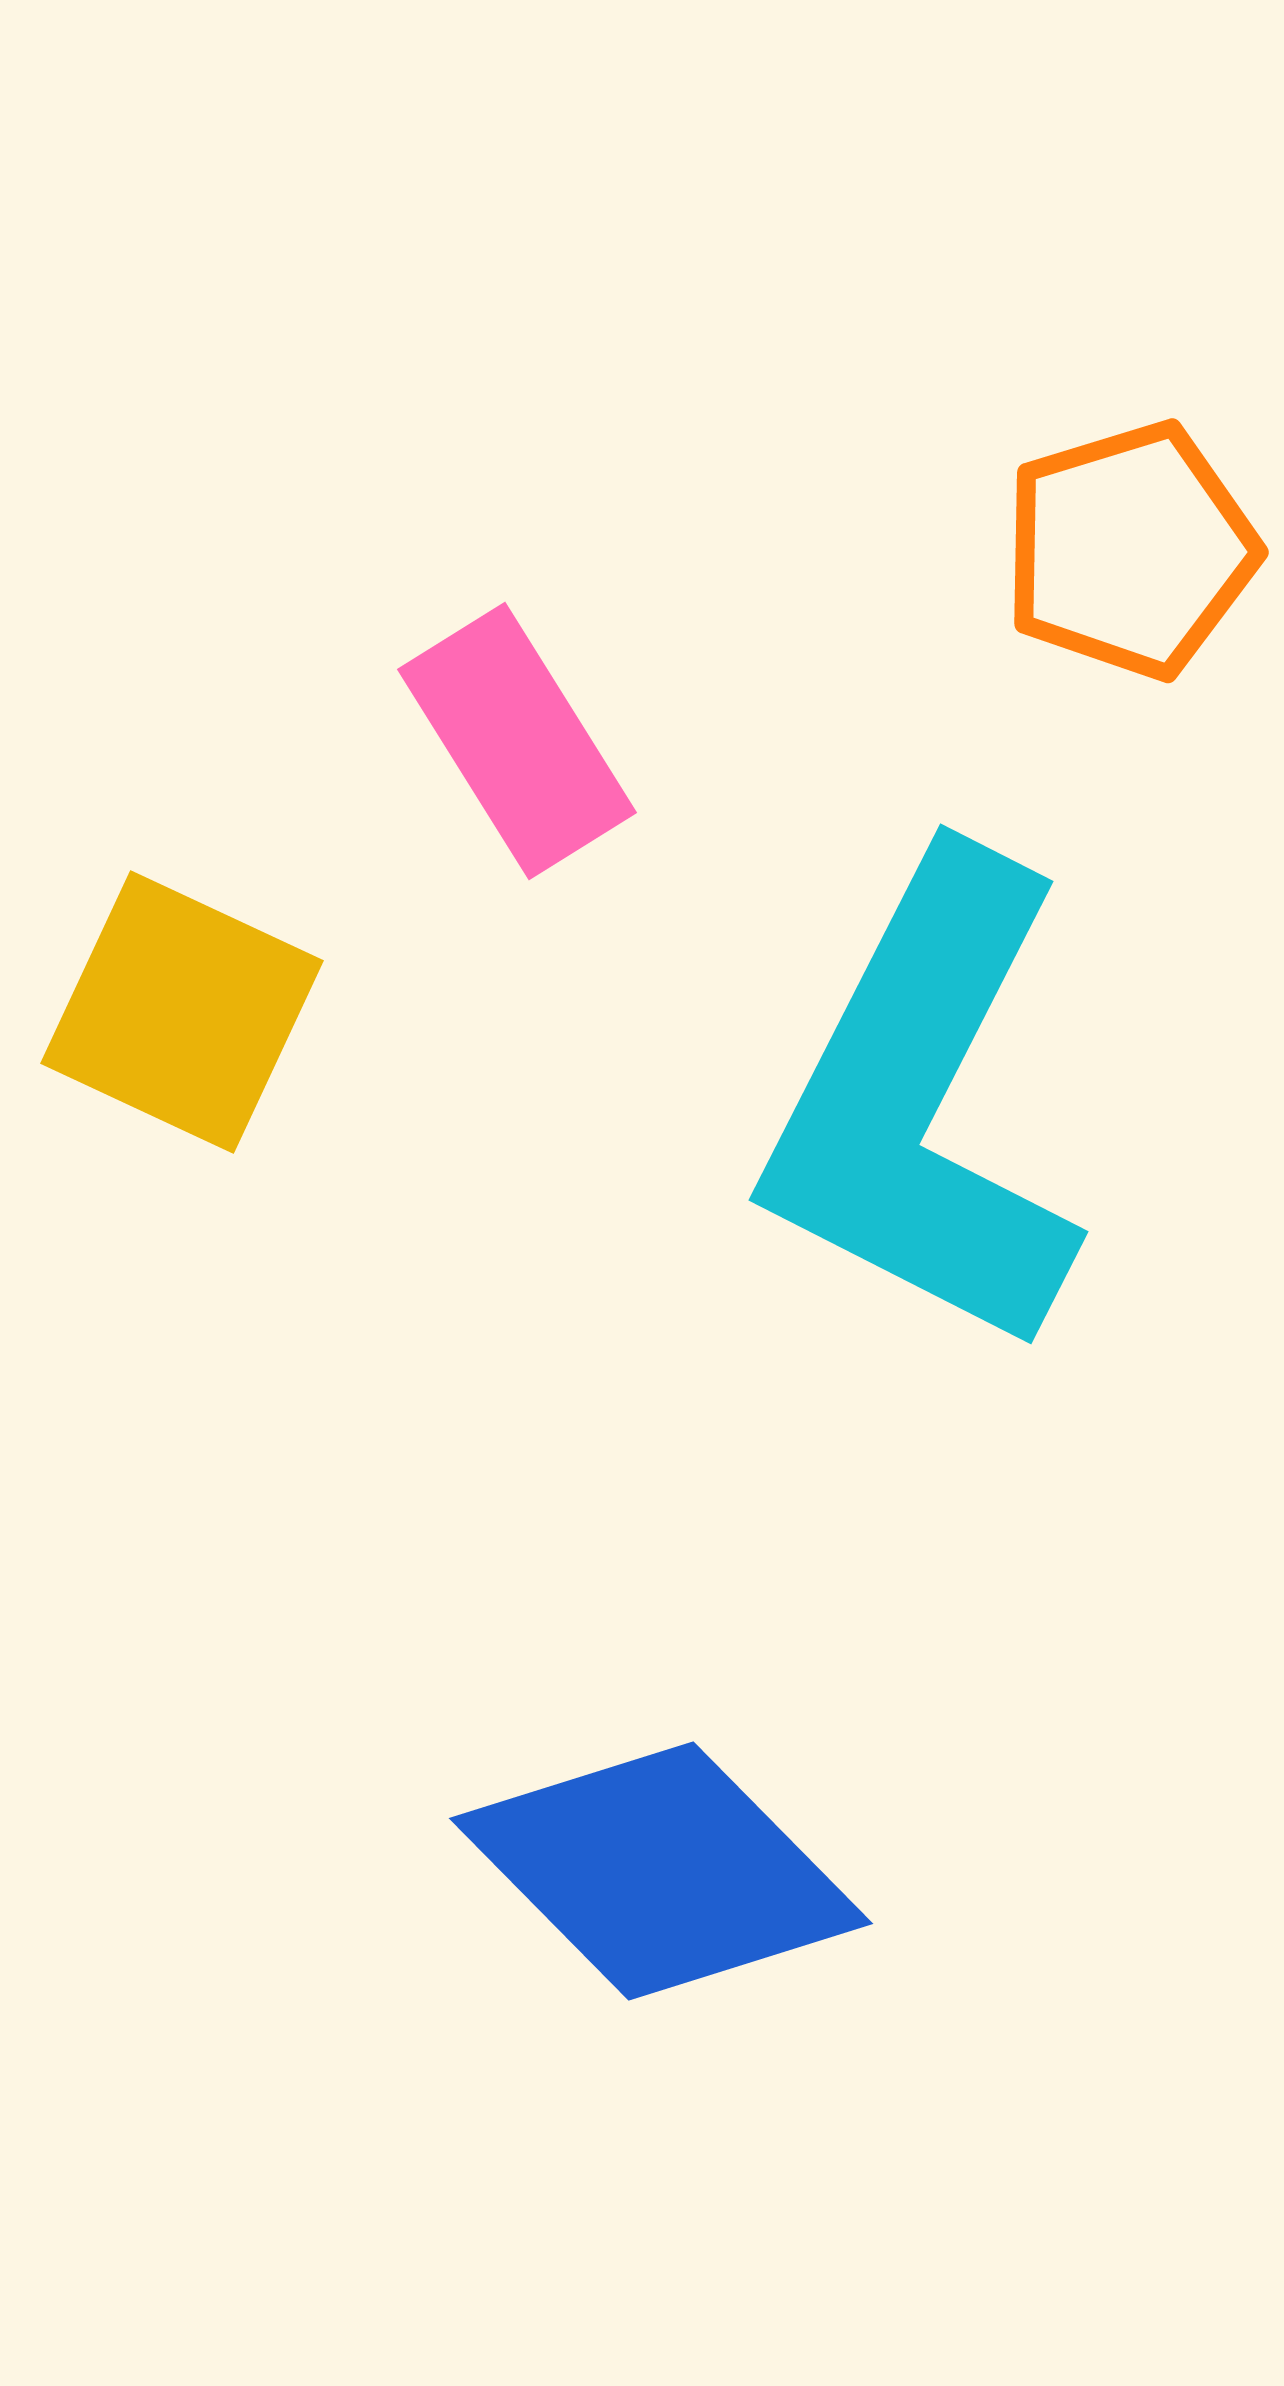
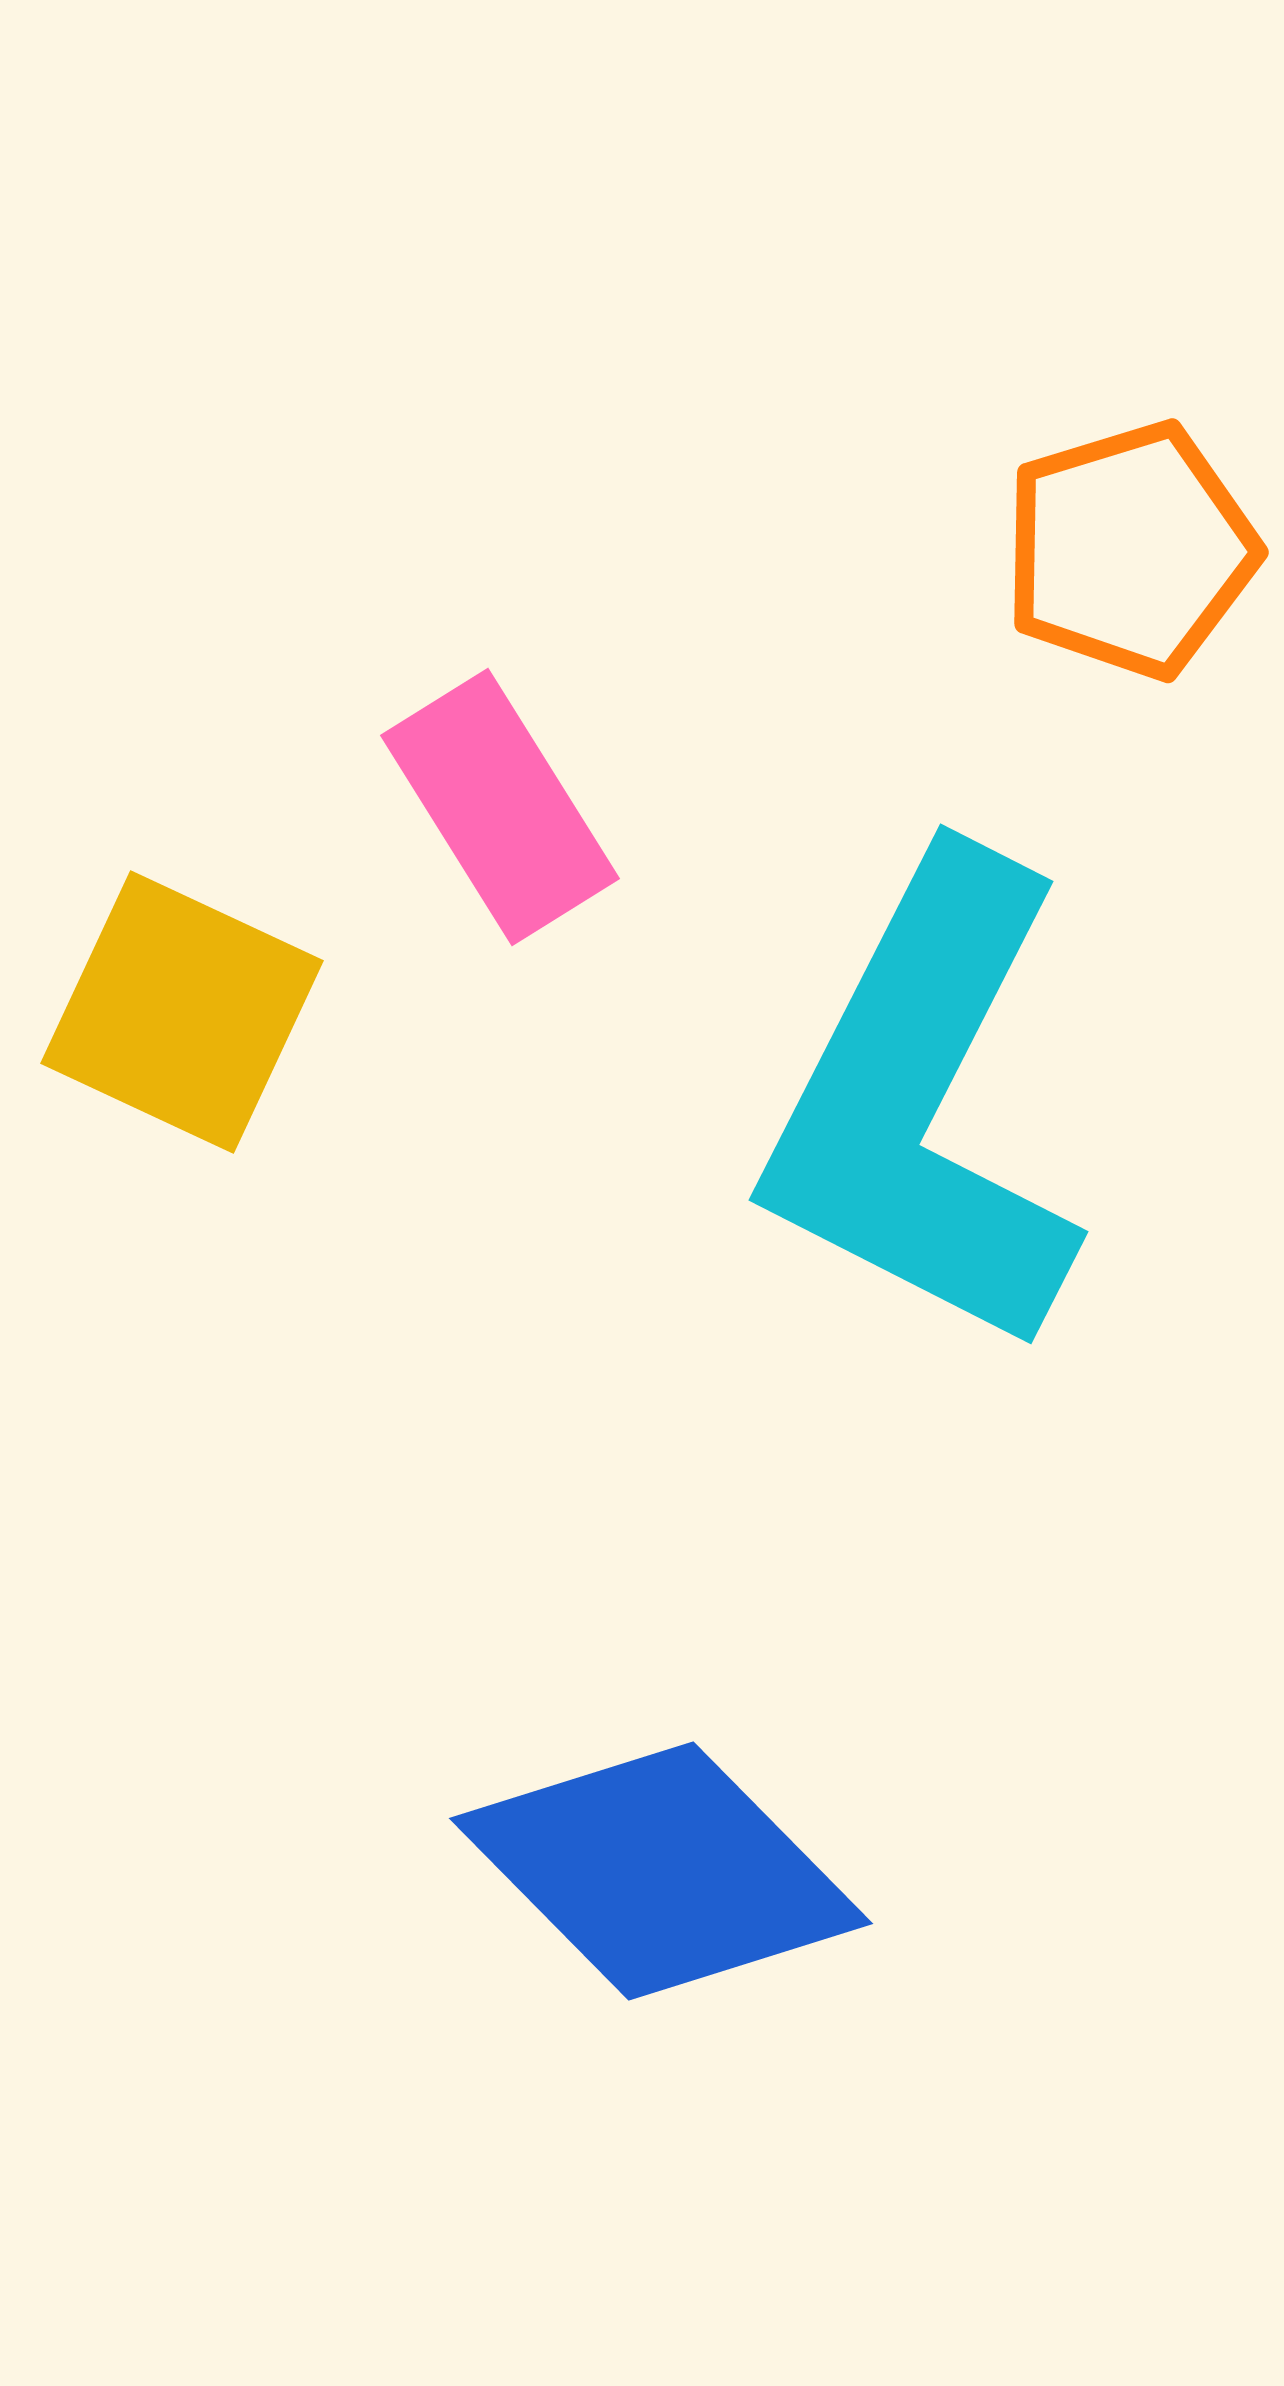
pink rectangle: moved 17 px left, 66 px down
